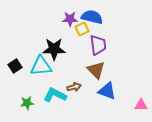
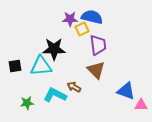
black square: rotated 24 degrees clockwise
brown arrow: rotated 136 degrees counterclockwise
blue triangle: moved 19 px right
